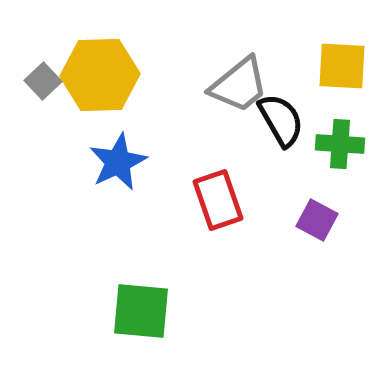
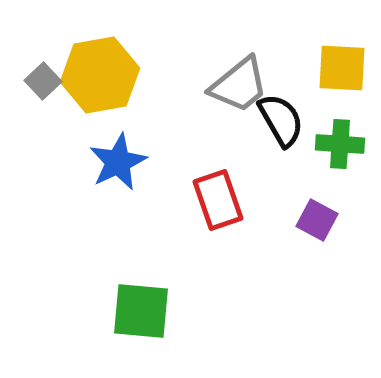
yellow square: moved 2 px down
yellow hexagon: rotated 8 degrees counterclockwise
